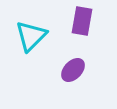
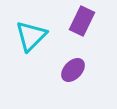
purple rectangle: rotated 16 degrees clockwise
